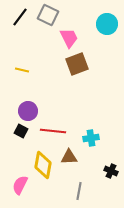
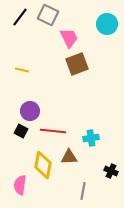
purple circle: moved 2 px right
pink semicircle: rotated 18 degrees counterclockwise
gray line: moved 4 px right
